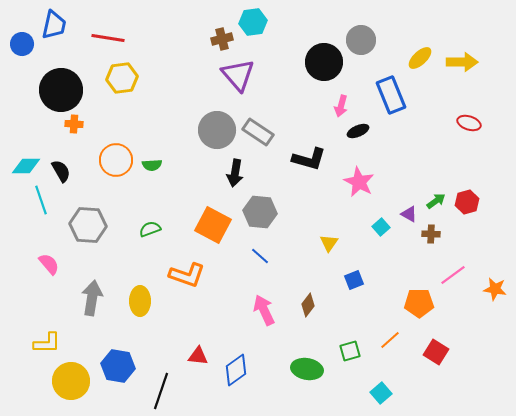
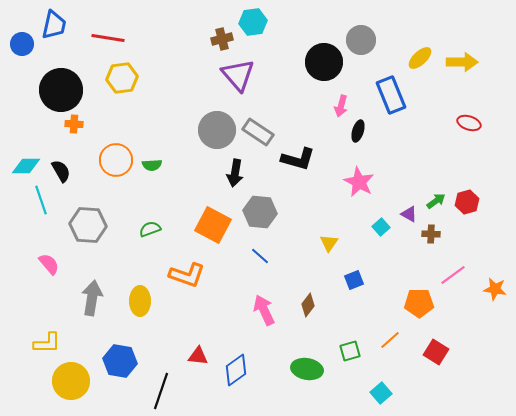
black ellipse at (358, 131): rotated 50 degrees counterclockwise
black L-shape at (309, 159): moved 11 px left
blue hexagon at (118, 366): moved 2 px right, 5 px up
